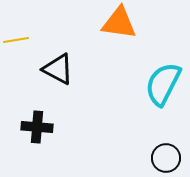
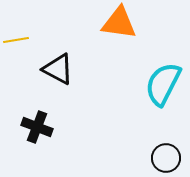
black cross: rotated 16 degrees clockwise
